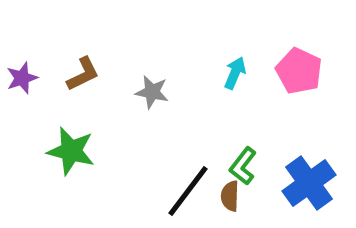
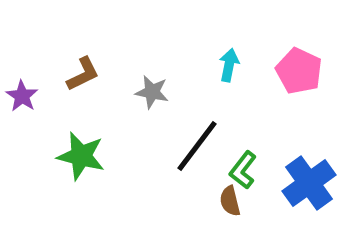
cyan arrow: moved 6 px left, 8 px up; rotated 12 degrees counterclockwise
purple star: moved 18 px down; rotated 20 degrees counterclockwise
green star: moved 10 px right, 5 px down
green L-shape: moved 4 px down
black line: moved 9 px right, 45 px up
brown semicircle: moved 5 px down; rotated 16 degrees counterclockwise
